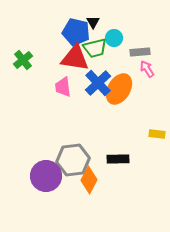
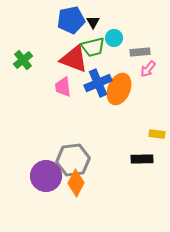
blue pentagon: moved 5 px left, 12 px up; rotated 24 degrees counterclockwise
green trapezoid: moved 2 px left, 1 px up
red triangle: moved 1 px left, 1 px down; rotated 12 degrees clockwise
pink arrow: moved 1 px right; rotated 108 degrees counterclockwise
blue cross: rotated 20 degrees clockwise
orange ellipse: rotated 8 degrees counterclockwise
black rectangle: moved 24 px right
orange diamond: moved 13 px left, 3 px down
